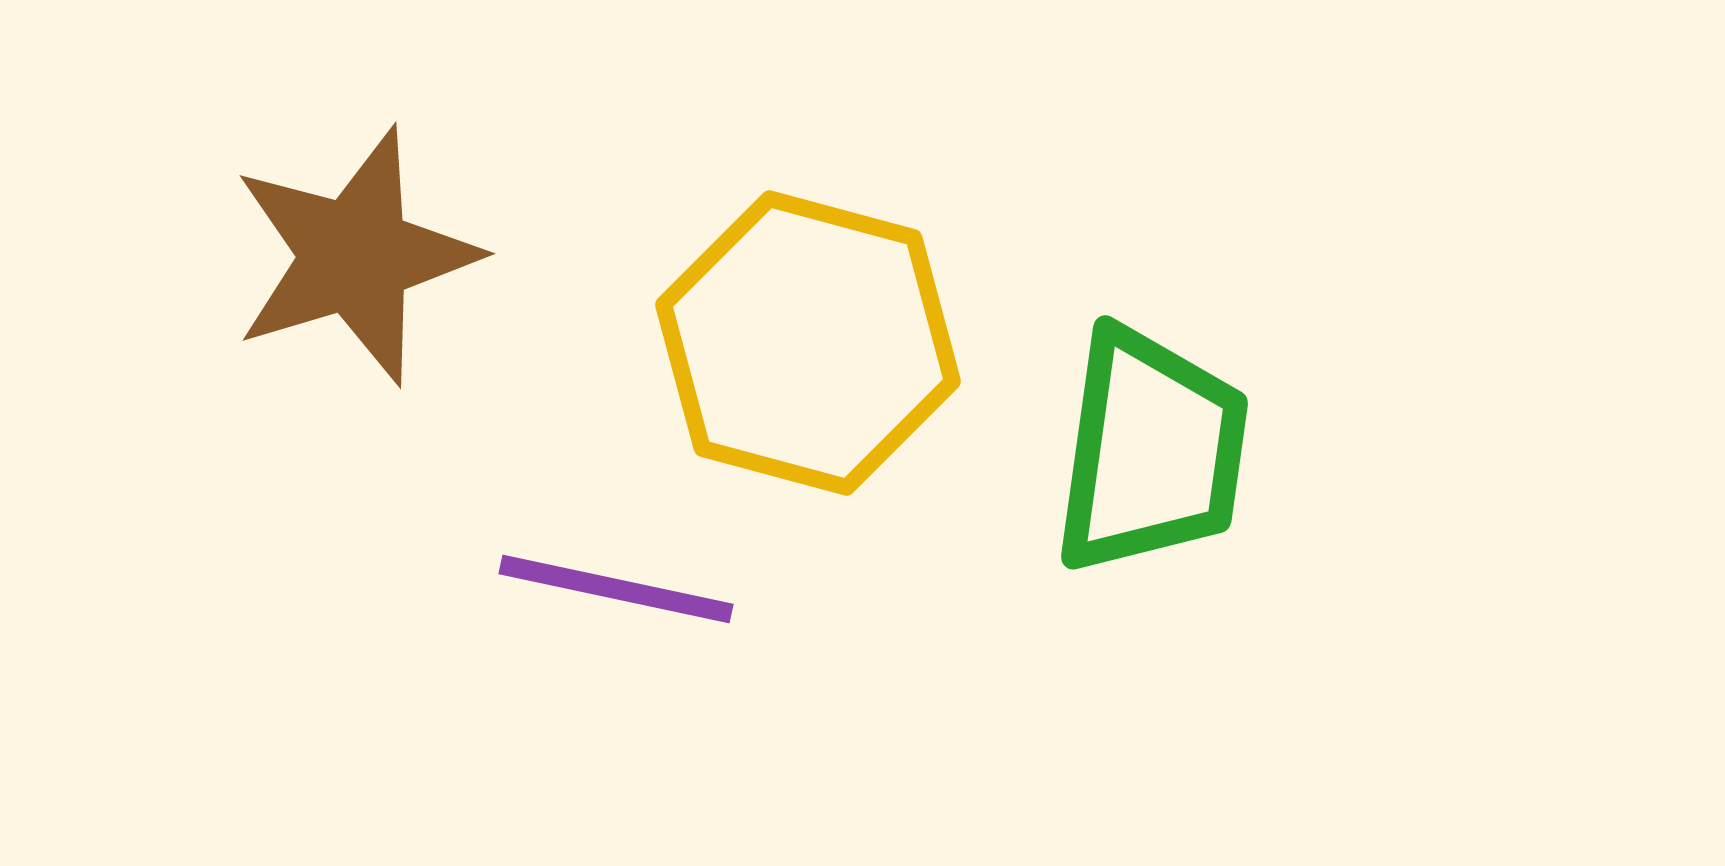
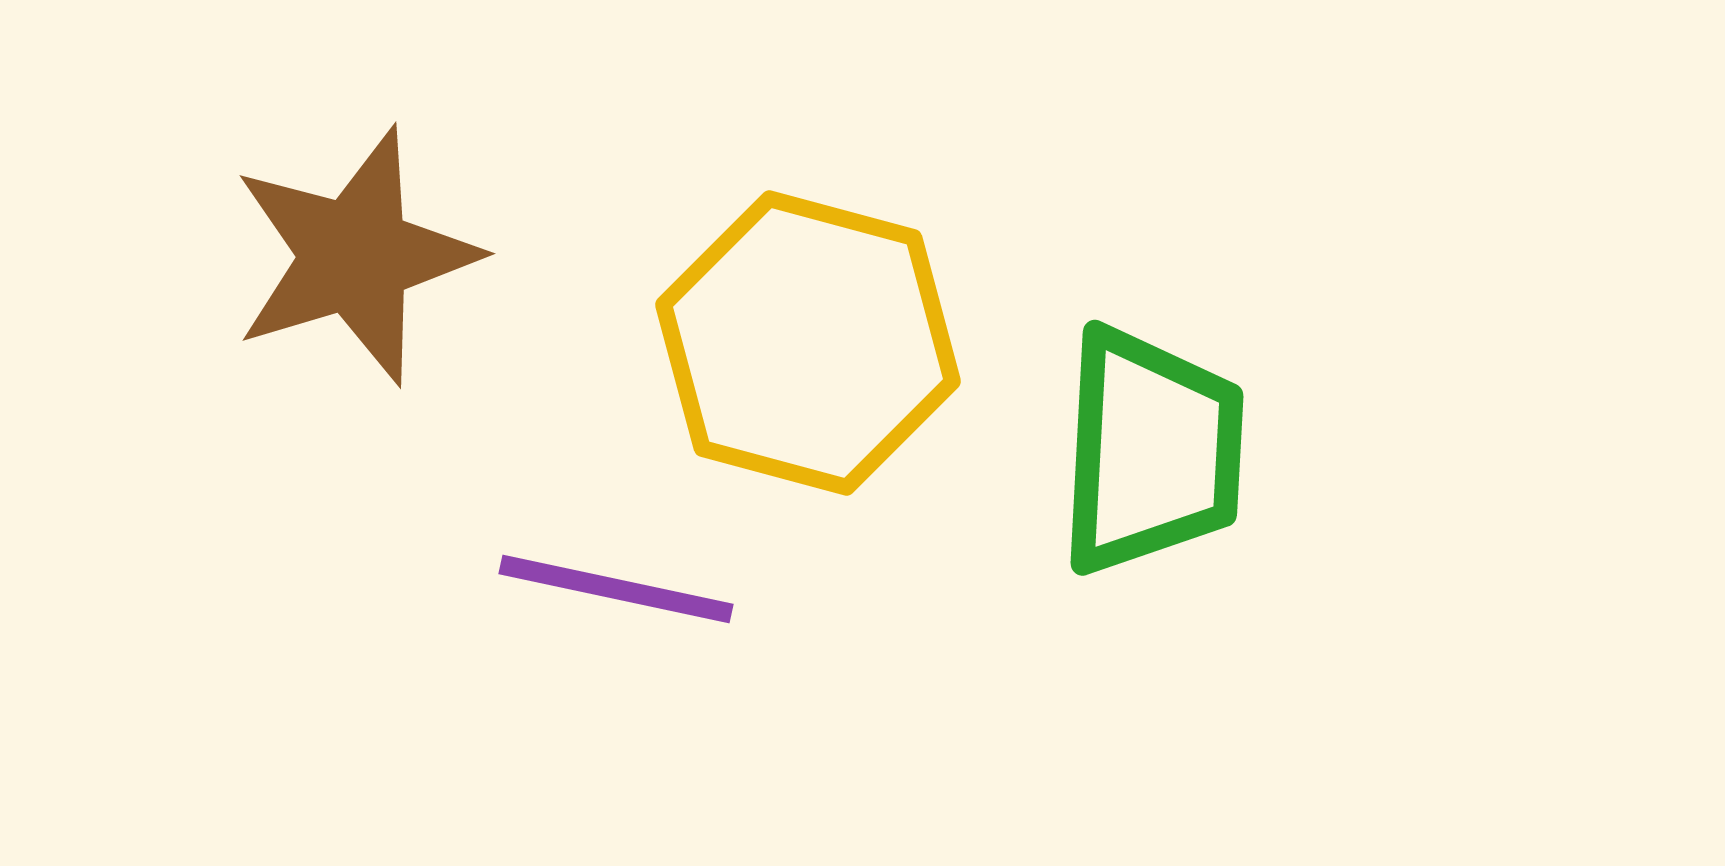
green trapezoid: rotated 5 degrees counterclockwise
